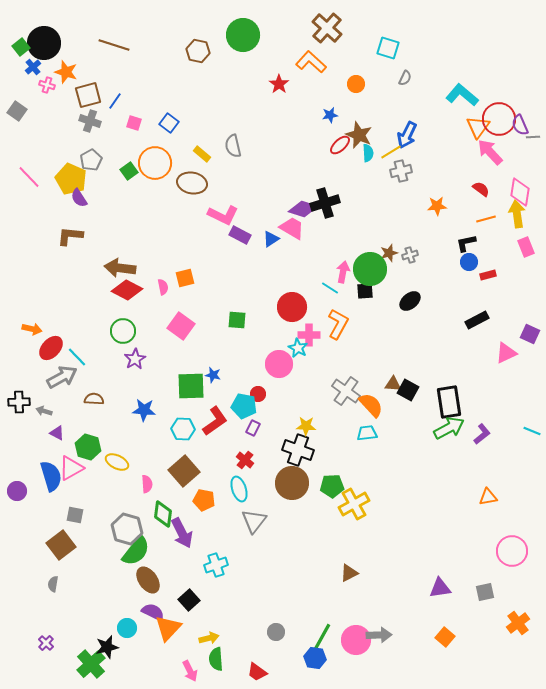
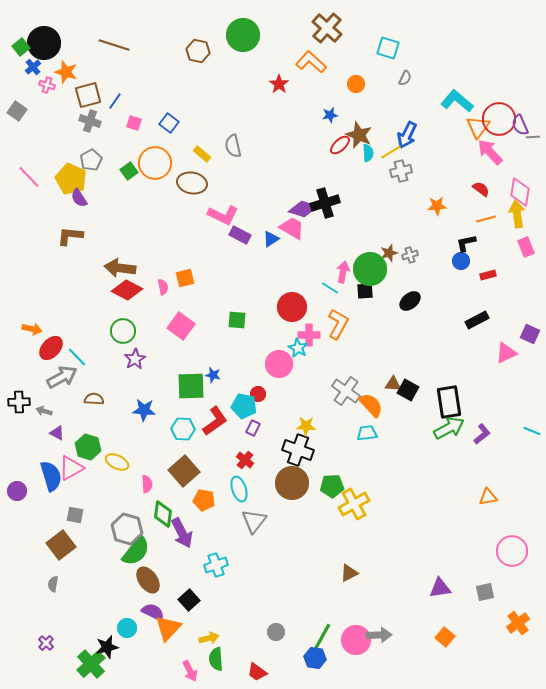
cyan L-shape at (462, 95): moved 5 px left, 6 px down
blue circle at (469, 262): moved 8 px left, 1 px up
